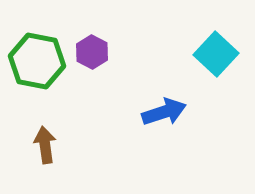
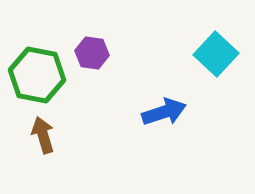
purple hexagon: moved 1 px down; rotated 20 degrees counterclockwise
green hexagon: moved 14 px down
brown arrow: moved 2 px left, 10 px up; rotated 9 degrees counterclockwise
